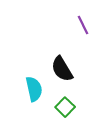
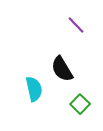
purple line: moved 7 px left; rotated 18 degrees counterclockwise
green square: moved 15 px right, 3 px up
